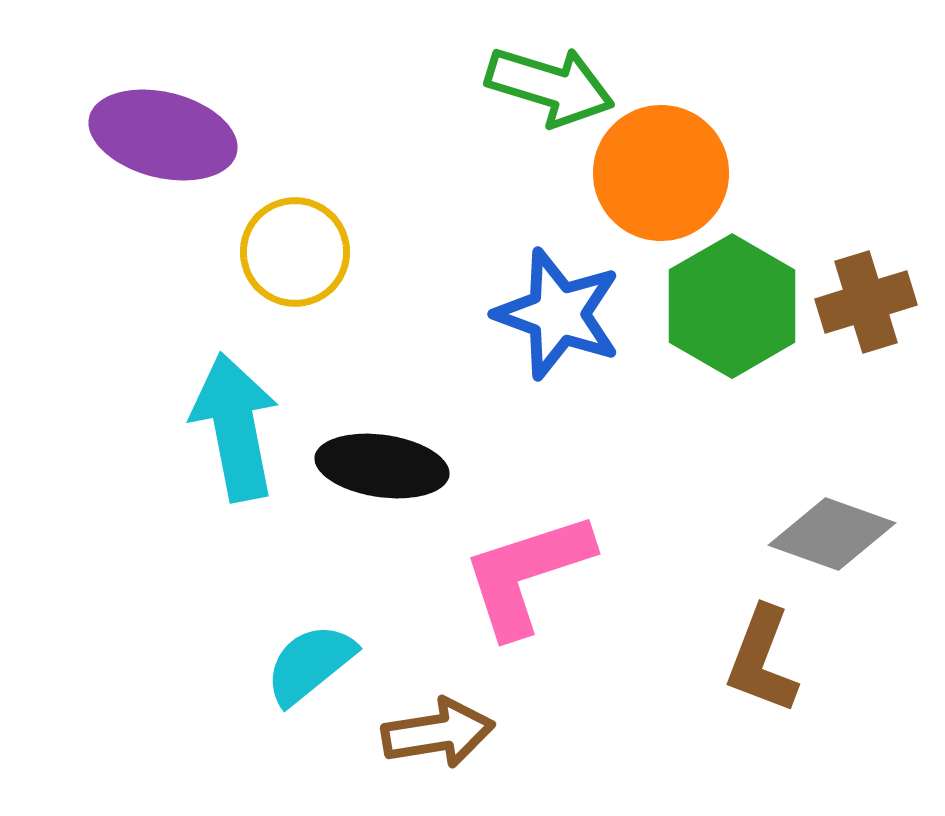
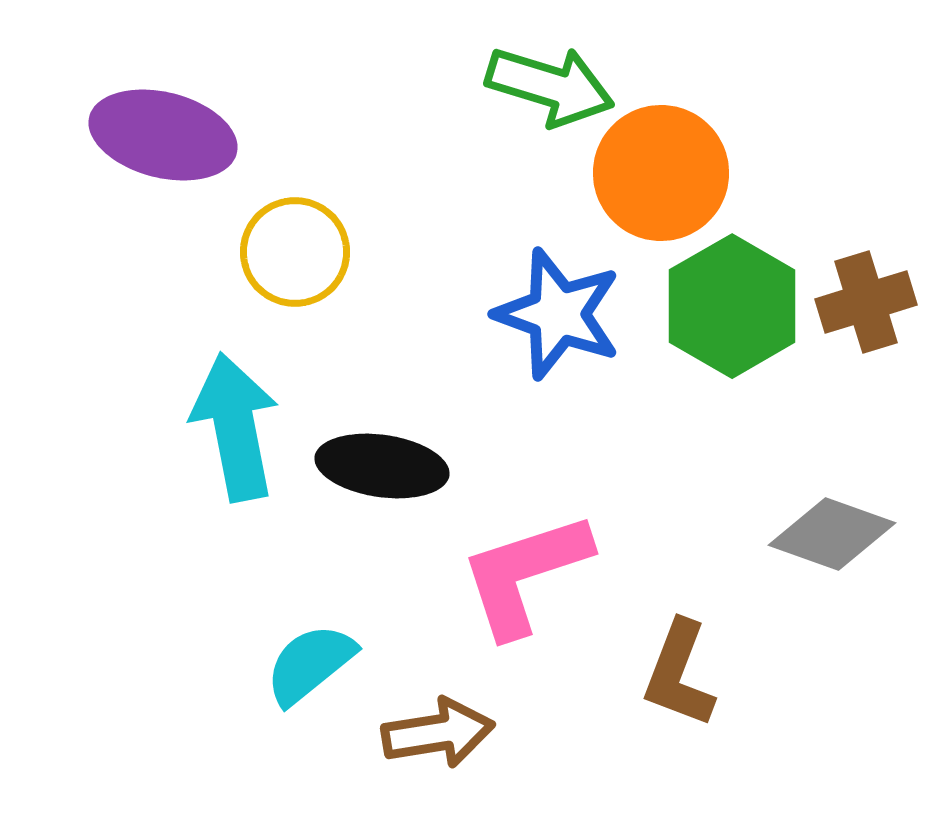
pink L-shape: moved 2 px left
brown L-shape: moved 83 px left, 14 px down
